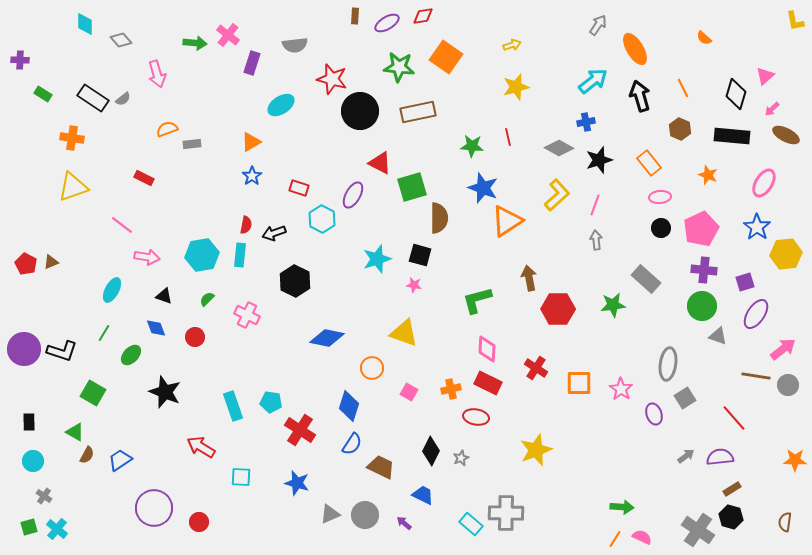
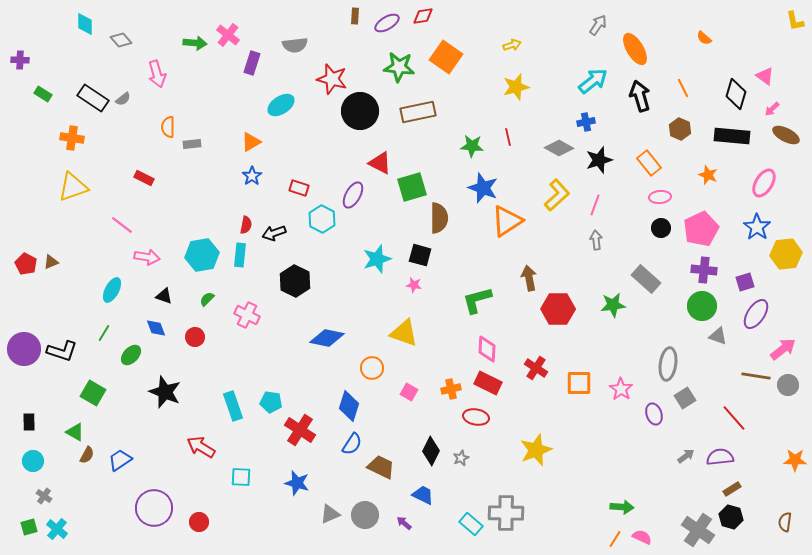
pink triangle at (765, 76): rotated 42 degrees counterclockwise
orange semicircle at (167, 129): moved 1 px right, 2 px up; rotated 70 degrees counterclockwise
